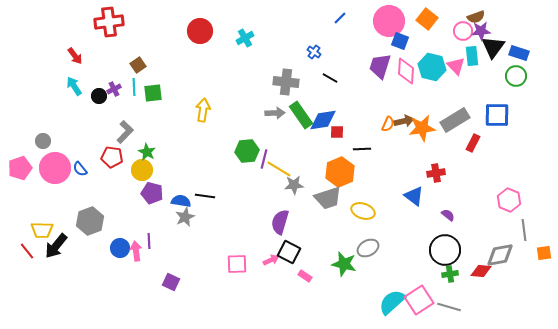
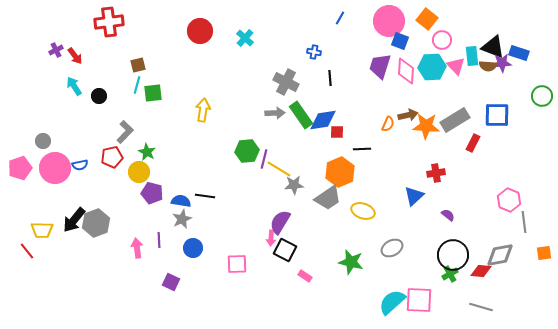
brown semicircle at (476, 17): moved 12 px right, 49 px down; rotated 24 degrees clockwise
blue line at (340, 18): rotated 16 degrees counterclockwise
pink circle at (463, 31): moved 21 px left, 9 px down
purple star at (481, 31): moved 21 px right, 32 px down
cyan cross at (245, 38): rotated 18 degrees counterclockwise
black triangle at (493, 47): rotated 45 degrees counterclockwise
blue cross at (314, 52): rotated 24 degrees counterclockwise
brown square at (138, 65): rotated 21 degrees clockwise
cyan hexagon at (432, 67): rotated 16 degrees counterclockwise
green circle at (516, 76): moved 26 px right, 20 px down
black line at (330, 78): rotated 56 degrees clockwise
gray cross at (286, 82): rotated 20 degrees clockwise
cyan line at (134, 87): moved 3 px right, 2 px up; rotated 18 degrees clockwise
purple cross at (114, 89): moved 58 px left, 39 px up
brown arrow at (404, 121): moved 4 px right, 6 px up
orange star at (422, 128): moved 4 px right, 2 px up; rotated 12 degrees clockwise
red pentagon at (112, 157): rotated 20 degrees counterclockwise
blue semicircle at (80, 169): moved 4 px up; rotated 63 degrees counterclockwise
yellow circle at (142, 170): moved 3 px left, 2 px down
blue triangle at (414, 196): rotated 40 degrees clockwise
gray trapezoid at (328, 198): rotated 16 degrees counterclockwise
gray star at (185, 217): moved 3 px left, 2 px down
gray hexagon at (90, 221): moved 6 px right, 2 px down
purple semicircle at (280, 222): rotated 15 degrees clockwise
gray line at (524, 230): moved 8 px up
purple line at (149, 241): moved 10 px right, 1 px up
black arrow at (56, 246): moved 18 px right, 26 px up
blue circle at (120, 248): moved 73 px right
gray ellipse at (368, 248): moved 24 px right
black circle at (445, 250): moved 8 px right, 5 px down
pink arrow at (136, 251): moved 1 px right, 3 px up
black square at (289, 252): moved 4 px left, 2 px up
pink arrow at (271, 260): moved 22 px up; rotated 119 degrees clockwise
green star at (344, 264): moved 7 px right, 2 px up
green cross at (450, 274): rotated 21 degrees counterclockwise
pink square at (419, 300): rotated 36 degrees clockwise
gray line at (449, 307): moved 32 px right
